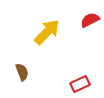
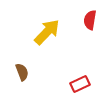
red semicircle: rotated 54 degrees counterclockwise
